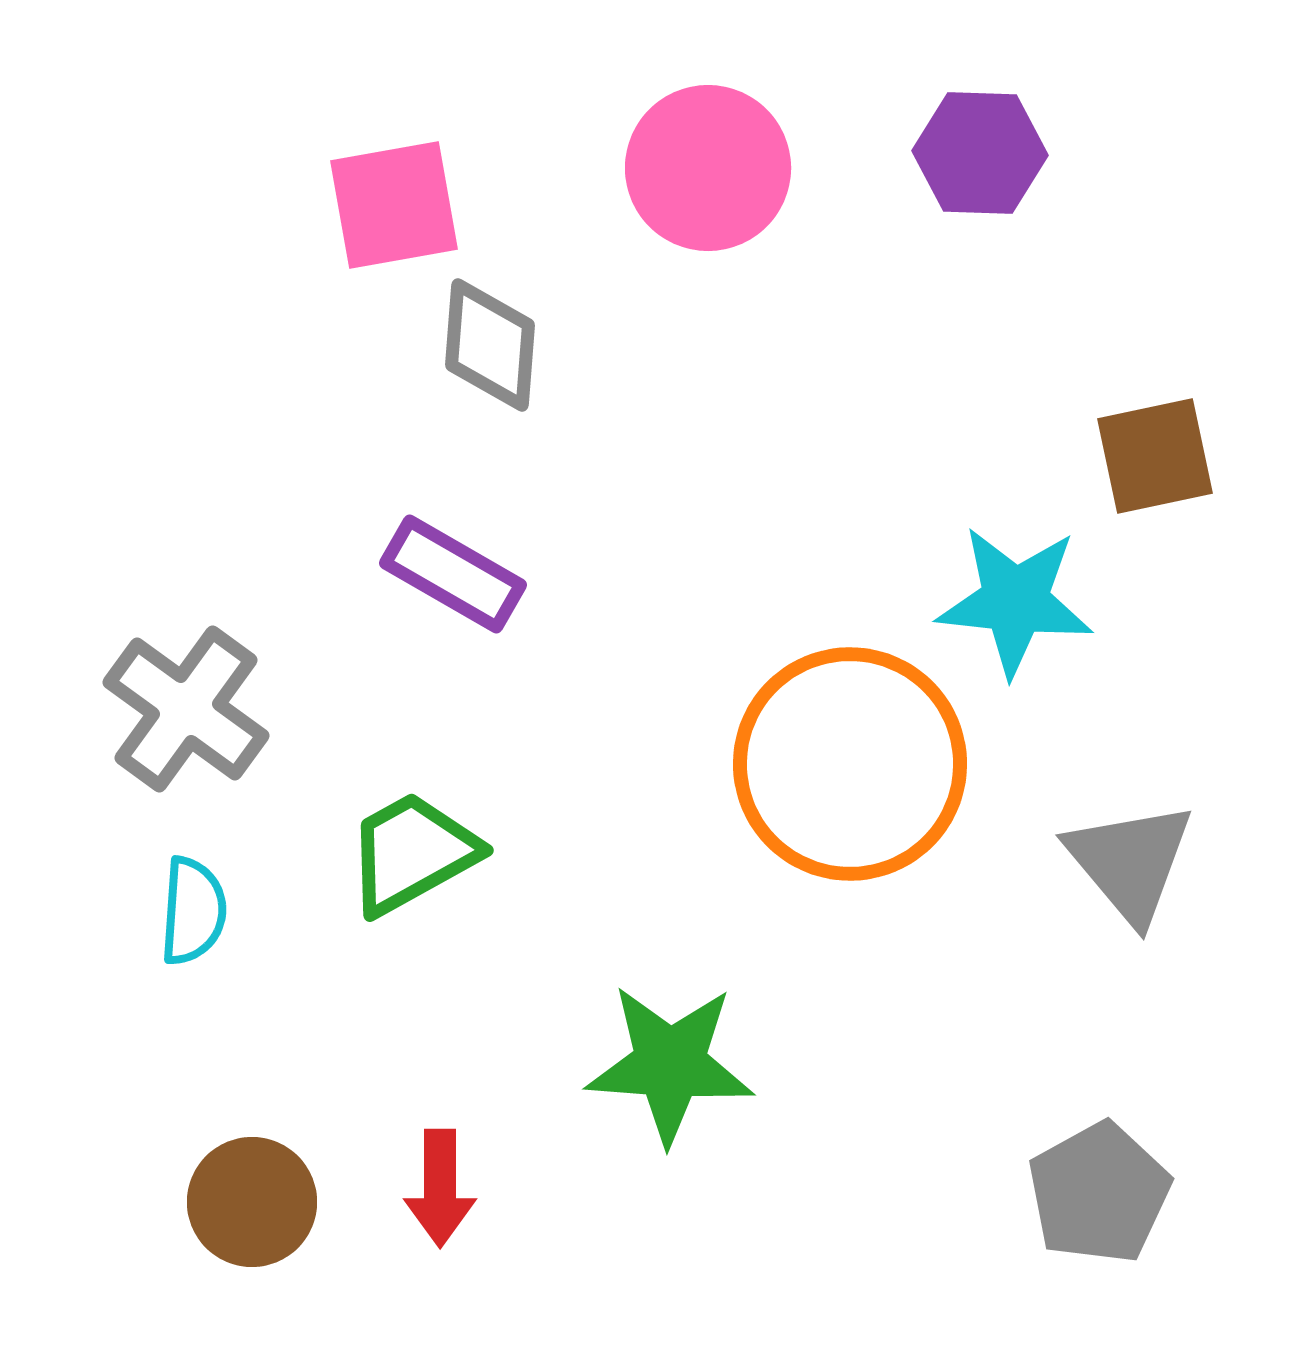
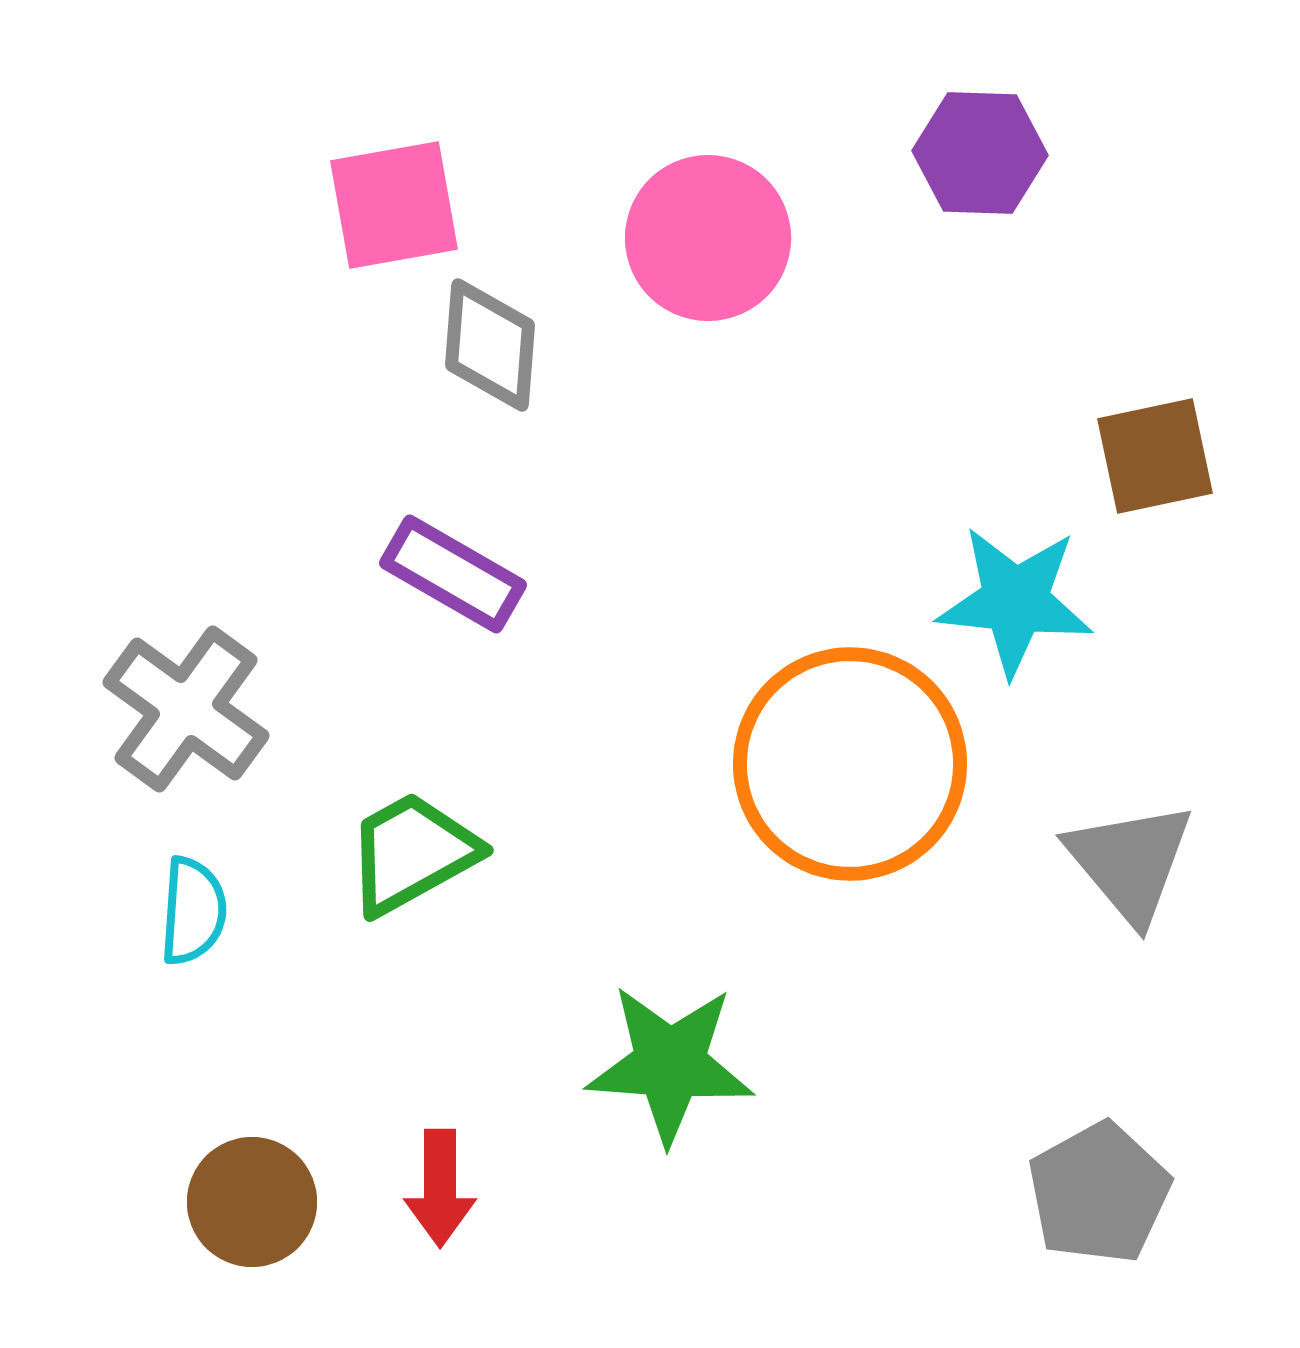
pink circle: moved 70 px down
